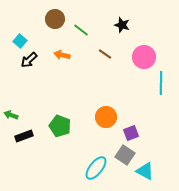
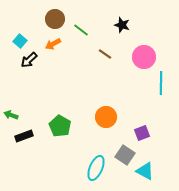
orange arrow: moved 9 px left, 11 px up; rotated 42 degrees counterclockwise
green pentagon: rotated 10 degrees clockwise
purple square: moved 11 px right
cyan ellipse: rotated 15 degrees counterclockwise
